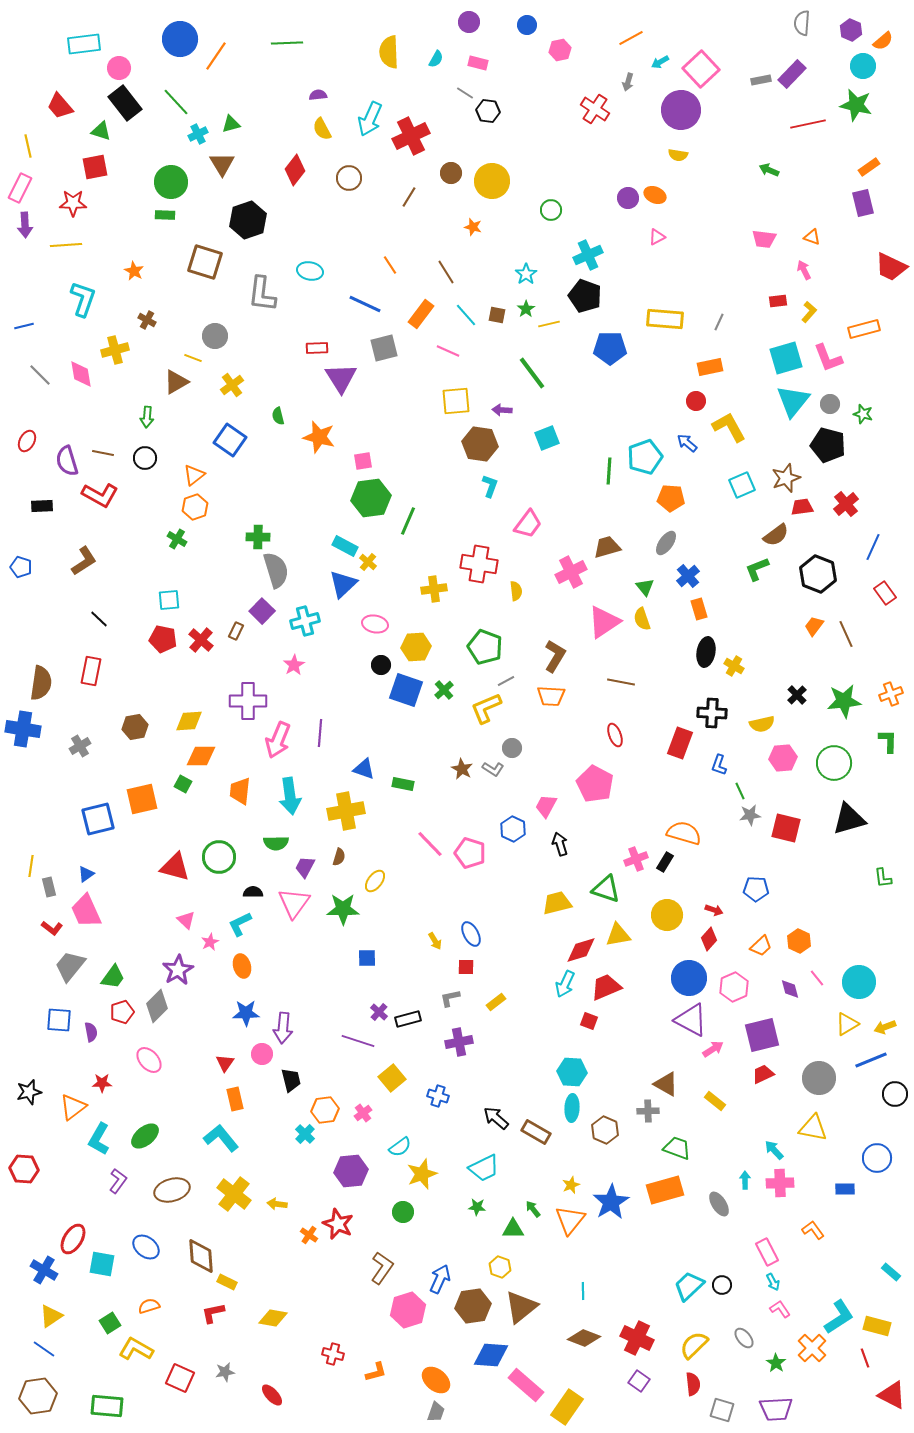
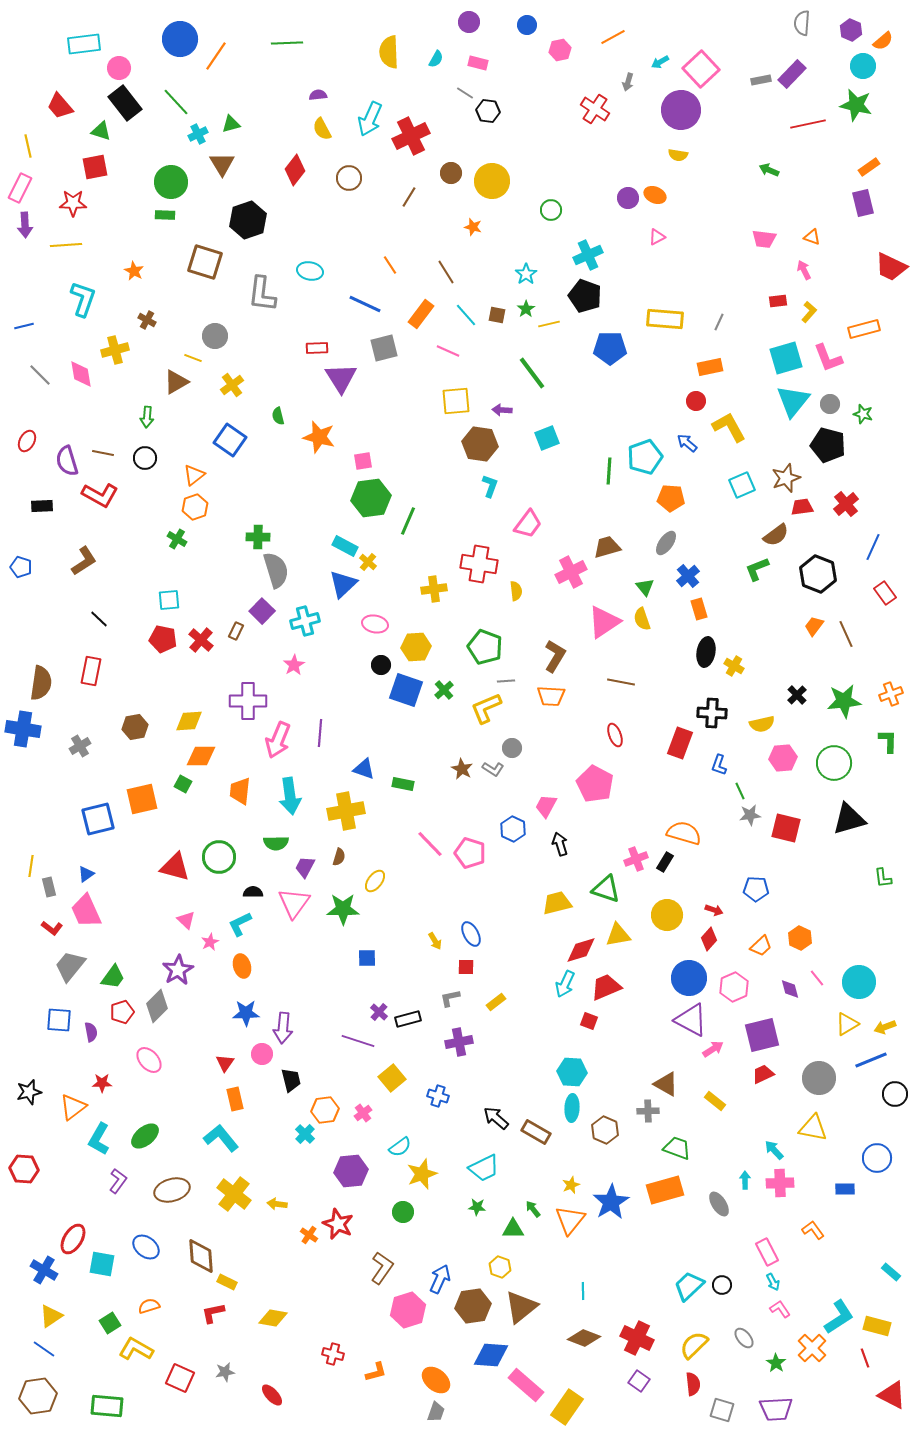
orange line at (631, 38): moved 18 px left, 1 px up
gray line at (506, 681): rotated 24 degrees clockwise
orange hexagon at (799, 941): moved 1 px right, 3 px up
